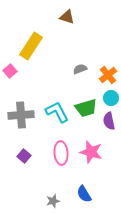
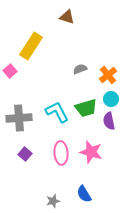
cyan circle: moved 1 px down
gray cross: moved 2 px left, 3 px down
purple square: moved 1 px right, 2 px up
